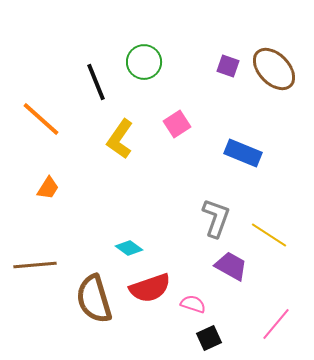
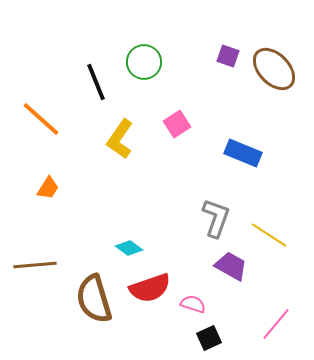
purple square: moved 10 px up
